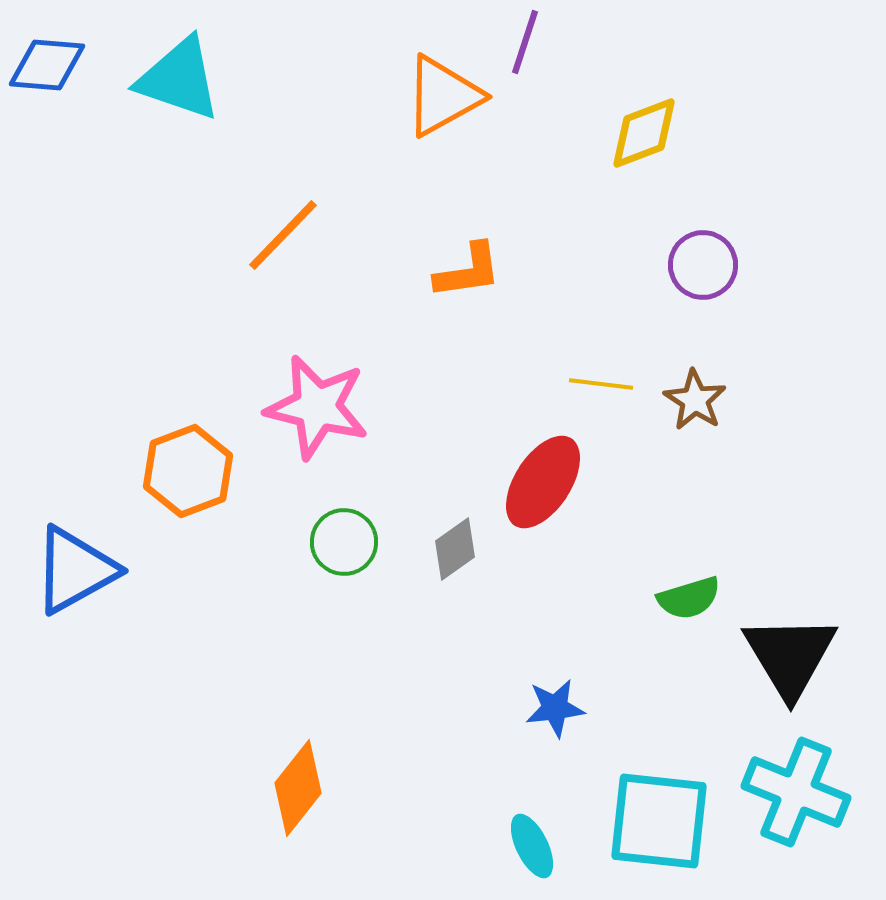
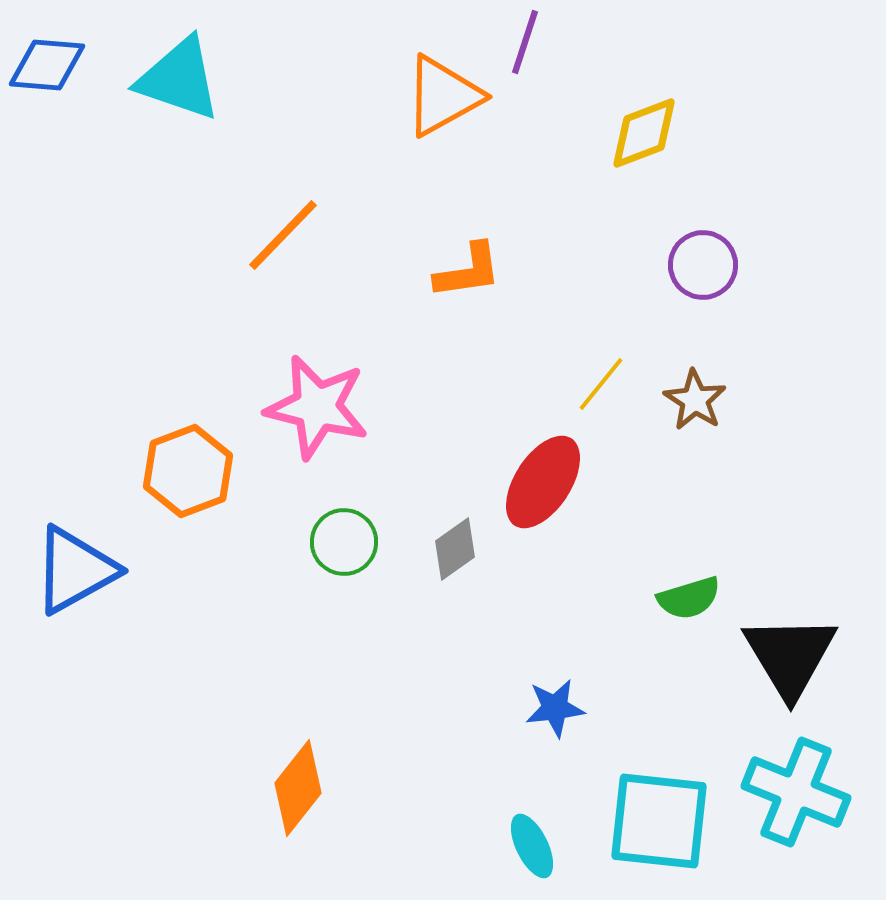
yellow line: rotated 58 degrees counterclockwise
